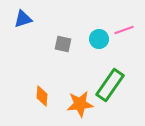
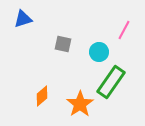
pink line: rotated 42 degrees counterclockwise
cyan circle: moved 13 px down
green rectangle: moved 1 px right, 3 px up
orange diamond: rotated 45 degrees clockwise
orange star: rotated 28 degrees counterclockwise
